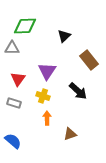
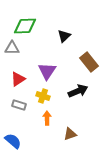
brown rectangle: moved 2 px down
red triangle: rotated 21 degrees clockwise
black arrow: rotated 66 degrees counterclockwise
gray rectangle: moved 5 px right, 2 px down
